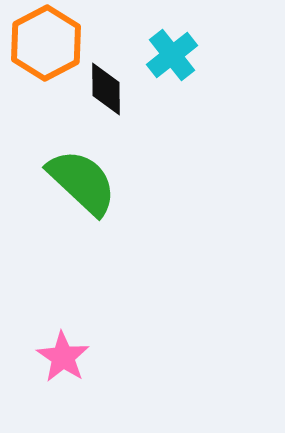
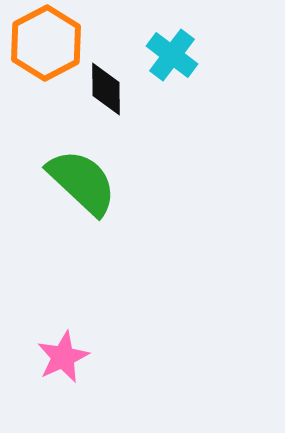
cyan cross: rotated 15 degrees counterclockwise
pink star: rotated 14 degrees clockwise
